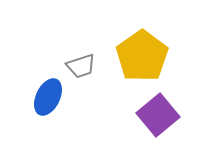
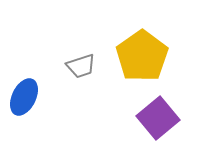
blue ellipse: moved 24 px left
purple square: moved 3 px down
